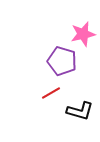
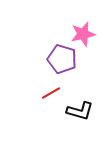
purple pentagon: moved 2 px up
